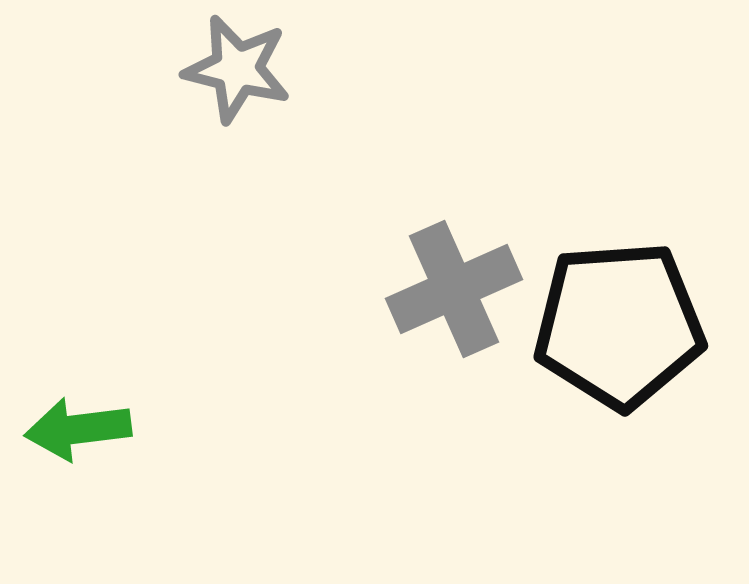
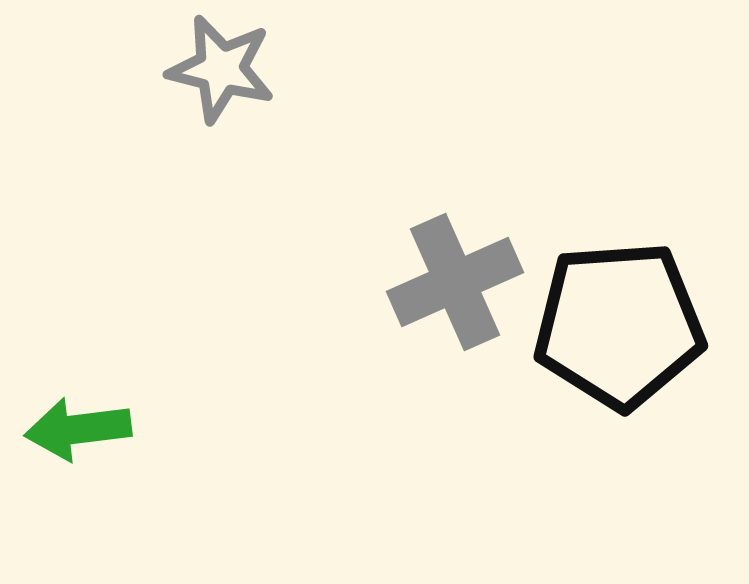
gray star: moved 16 px left
gray cross: moved 1 px right, 7 px up
